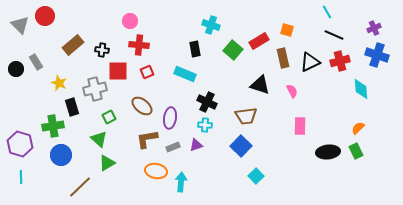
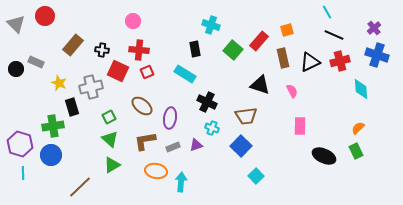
pink circle at (130, 21): moved 3 px right
gray triangle at (20, 25): moved 4 px left, 1 px up
purple cross at (374, 28): rotated 16 degrees counterclockwise
orange square at (287, 30): rotated 32 degrees counterclockwise
red rectangle at (259, 41): rotated 18 degrees counterclockwise
brown rectangle at (73, 45): rotated 10 degrees counterclockwise
red cross at (139, 45): moved 5 px down
gray rectangle at (36, 62): rotated 35 degrees counterclockwise
red square at (118, 71): rotated 25 degrees clockwise
cyan rectangle at (185, 74): rotated 10 degrees clockwise
gray cross at (95, 89): moved 4 px left, 2 px up
cyan cross at (205, 125): moved 7 px right, 3 px down; rotated 16 degrees clockwise
green triangle at (99, 139): moved 11 px right
brown L-shape at (147, 139): moved 2 px left, 2 px down
black ellipse at (328, 152): moved 4 px left, 4 px down; rotated 30 degrees clockwise
blue circle at (61, 155): moved 10 px left
green triangle at (107, 163): moved 5 px right, 2 px down
cyan line at (21, 177): moved 2 px right, 4 px up
